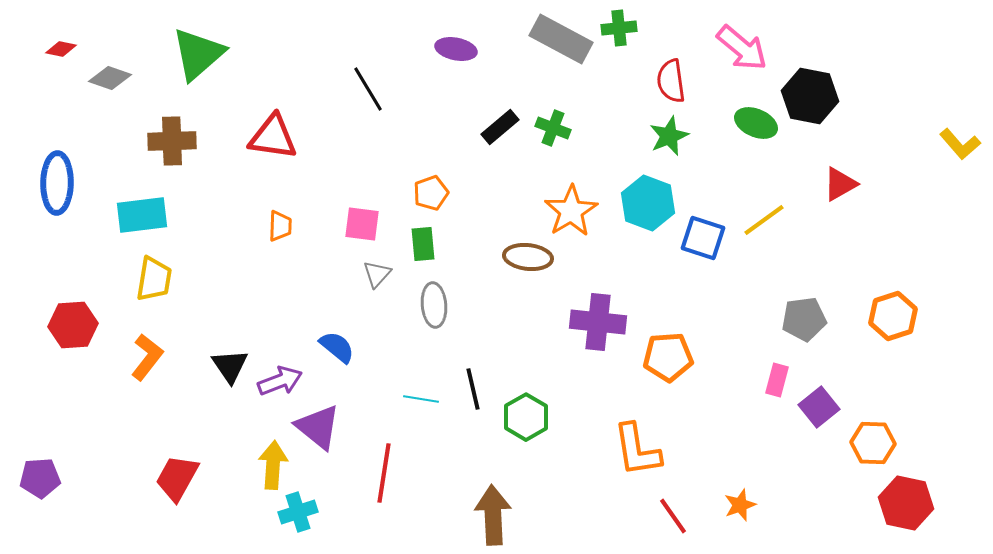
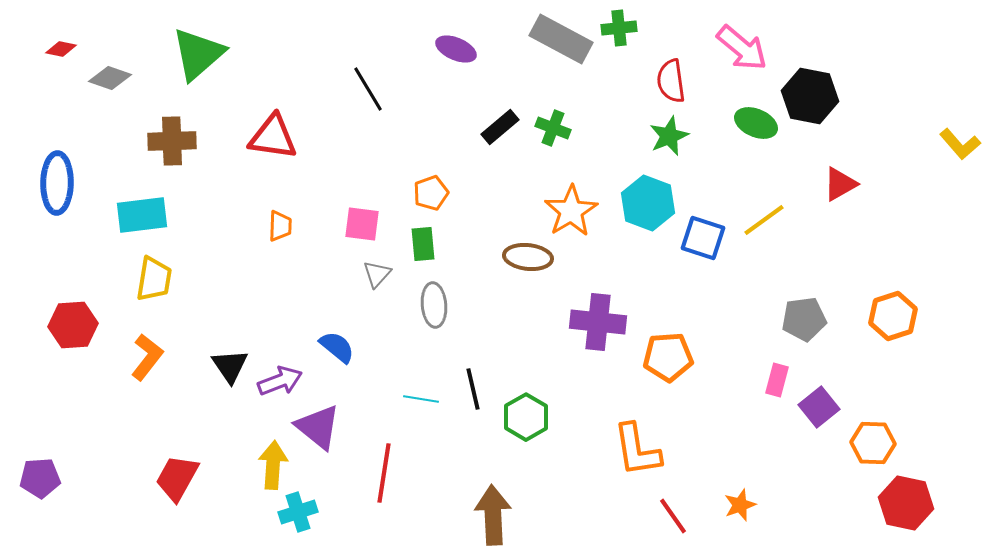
purple ellipse at (456, 49): rotated 12 degrees clockwise
